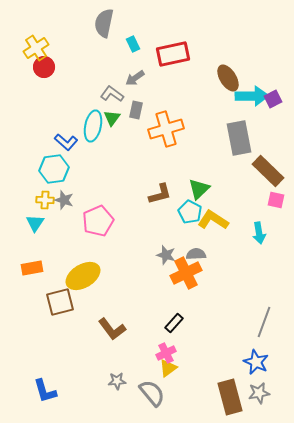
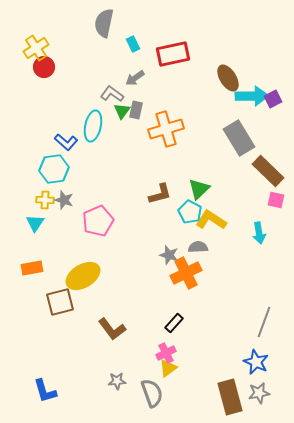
green triangle at (112, 118): moved 10 px right, 7 px up
gray rectangle at (239, 138): rotated 20 degrees counterclockwise
yellow L-shape at (213, 220): moved 2 px left
gray semicircle at (196, 254): moved 2 px right, 7 px up
gray star at (166, 255): moved 3 px right
gray semicircle at (152, 393): rotated 20 degrees clockwise
